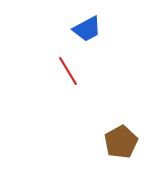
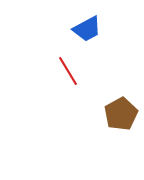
brown pentagon: moved 28 px up
